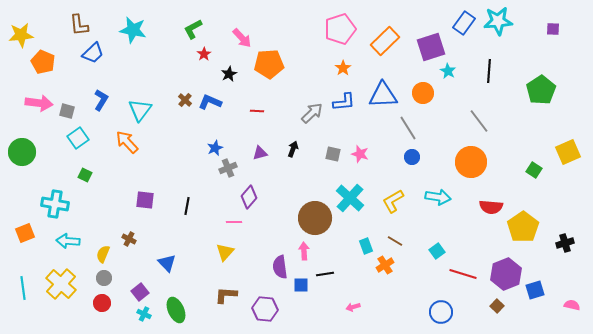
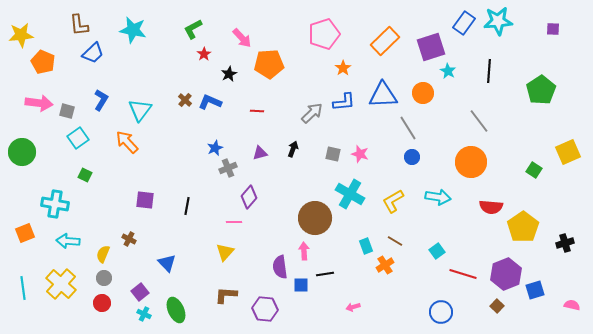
pink pentagon at (340, 29): moved 16 px left, 5 px down
cyan cross at (350, 198): moved 4 px up; rotated 12 degrees counterclockwise
